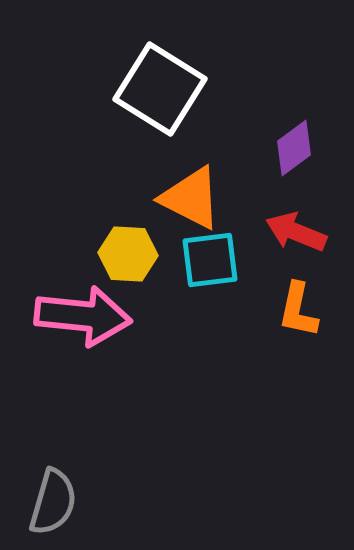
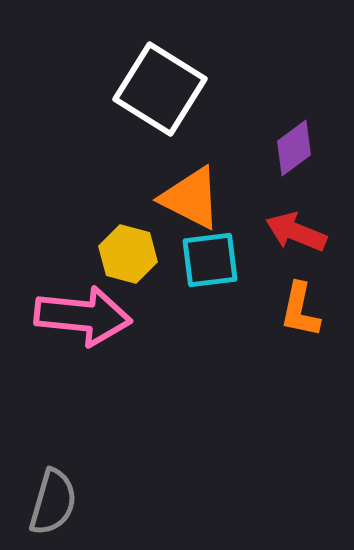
yellow hexagon: rotated 12 degrees clockwise
orange L-shape: moved 2 px right
